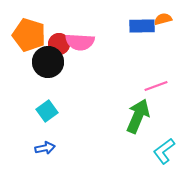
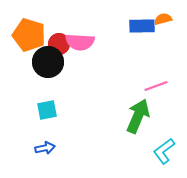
cyan square: moved 1 px up; rotated 25 degrees clockwise
